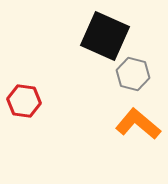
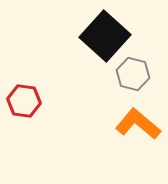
black square: rotated 18 degrees clockwise
